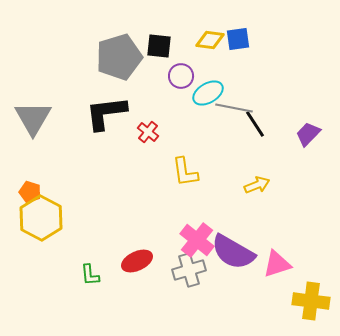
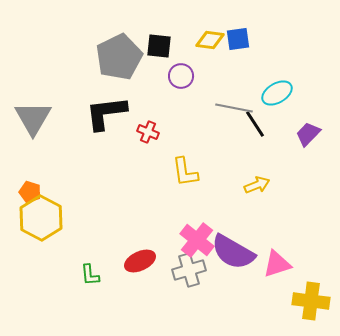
gray pentagon: rotated 9 degrees counterclockwise
cyan ellipse: moved 69 px right
red cross: rotated 15 degrees counterclockwise
red ellipse: moved 3 px right
